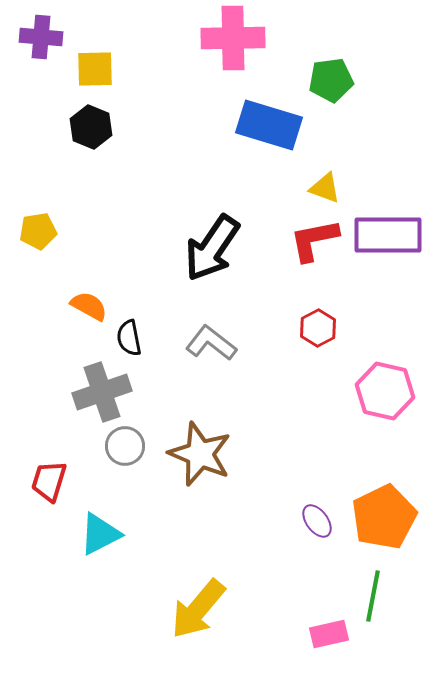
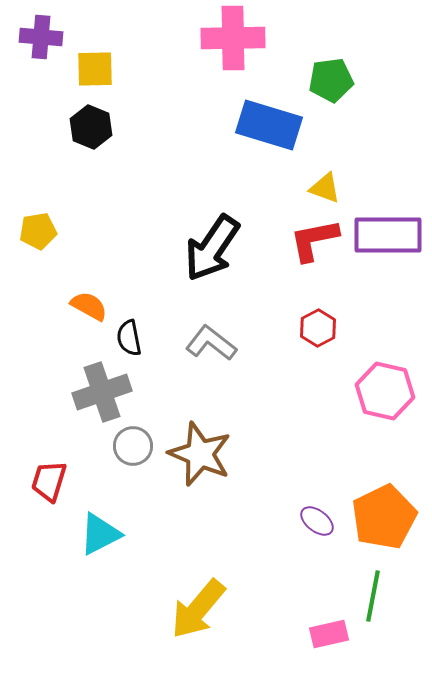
gray circle: moved 8 px right
purple ellipse: rotated 16 degrees counterclockwise
